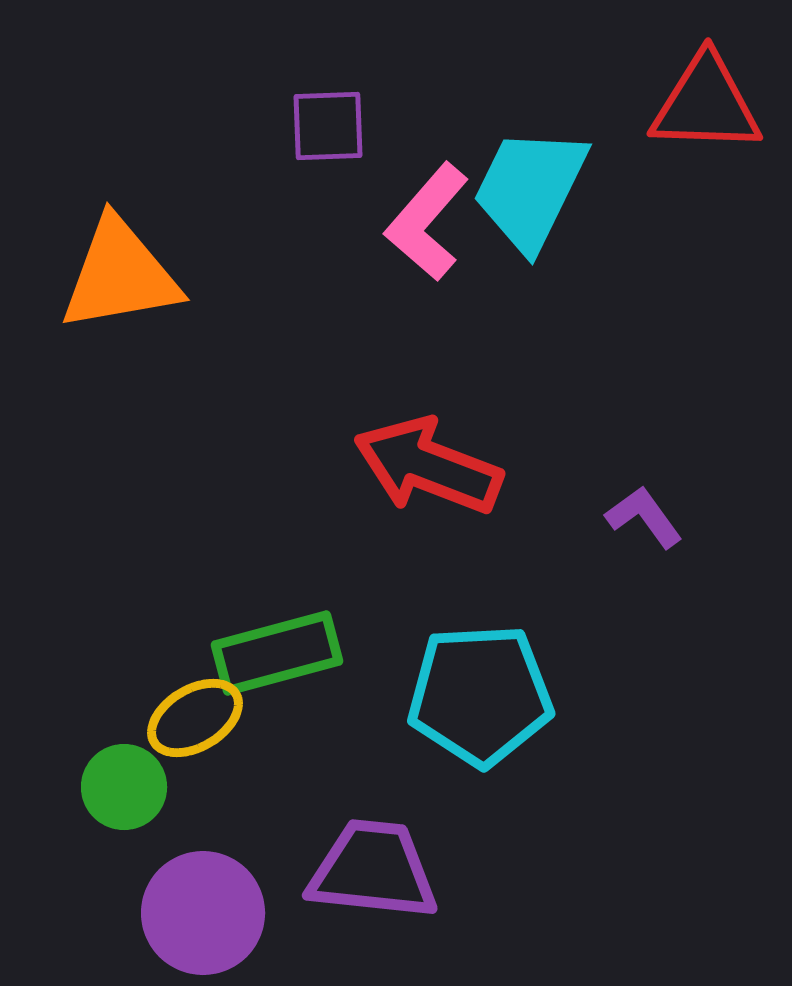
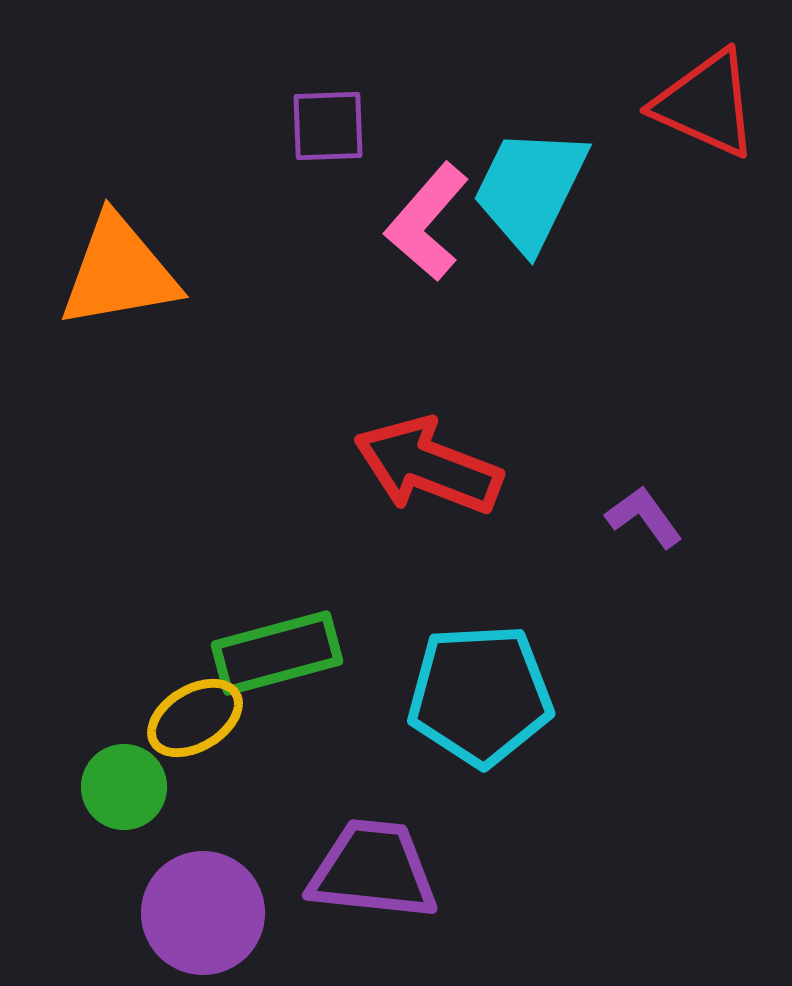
red triangle: rotated 22 degrees clockwise
orange triangle: moved 1 px left, 3 px up
